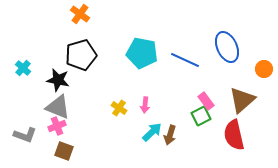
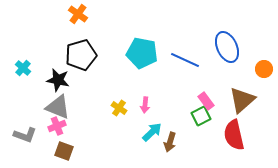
orange cross: moved 2 px left
brown arrow: moved 7 px down
